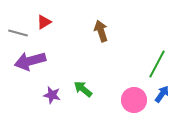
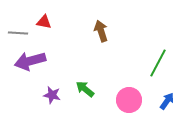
red triangle: rotated 42 degrees clockwise
gray line: rotated 12 degrees counterclockwise
green line: moved 1 px right, 1 px up
green arrow: moved 2 px right
blue arrow: moved 5 px right, 7 px down
pink circle: moved 5 px left
